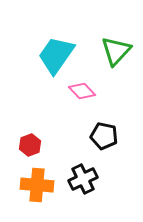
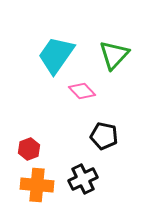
green triangle: moved 2 px left, 4 px down
red hexagon: moved 1 px left, 4 px down
